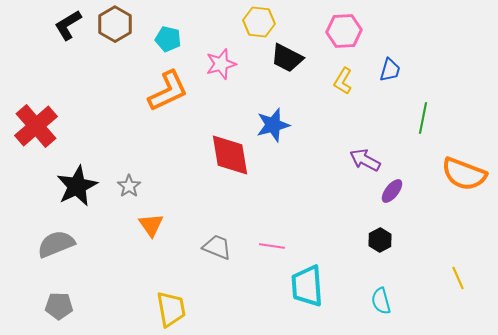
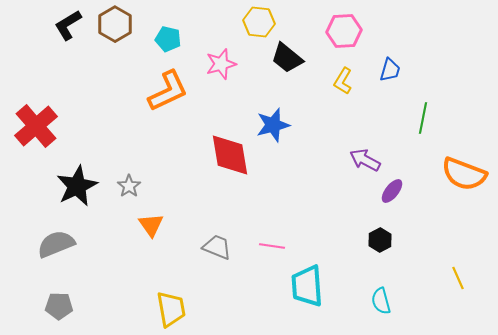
black trapezoid: rotated 12 degrees clockwise
